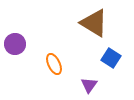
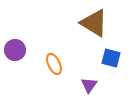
purple circle: moved 6 px down
blue square: rotated 18 degrees counterclockwise
